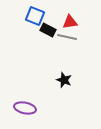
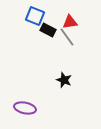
gray line: rotated 42 degrees clockwise
